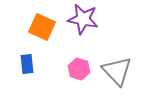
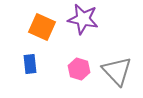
blue rectangle: moved 3 px right
